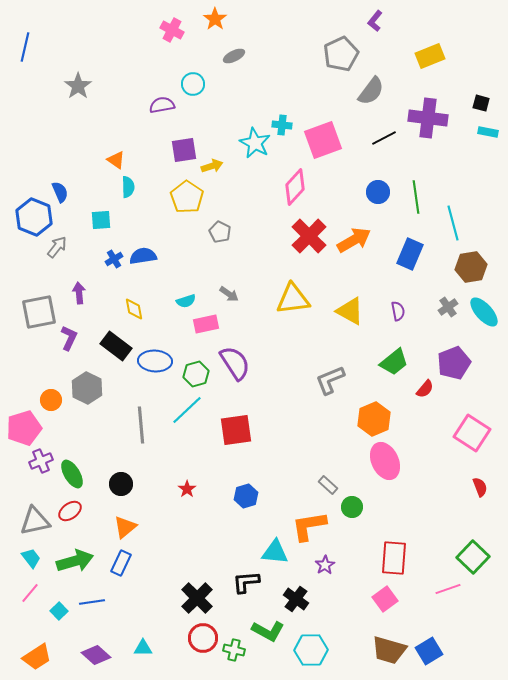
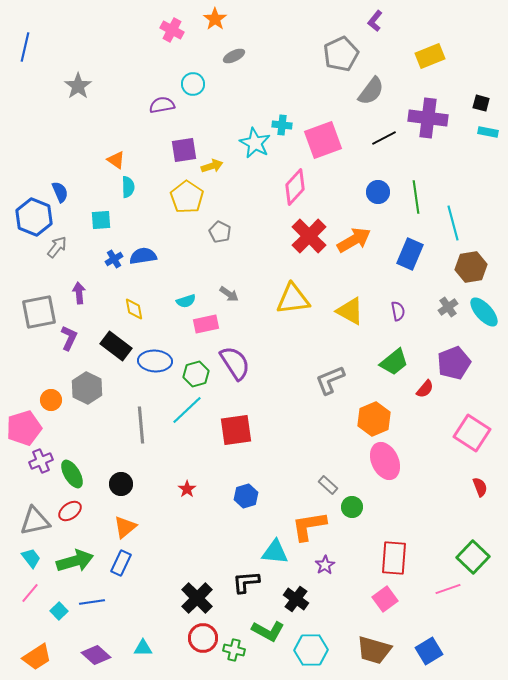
brown trapezoid at (389, 650): moved 15 px left
